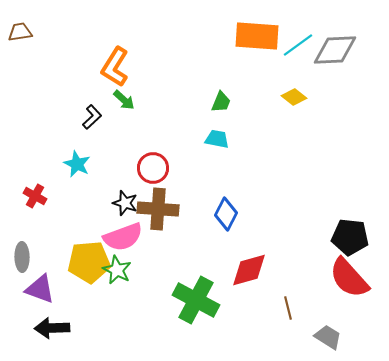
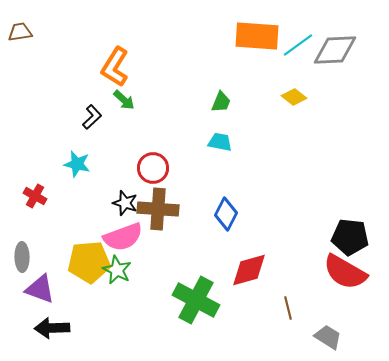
cyan trapezoid: moved 3 px right, 3 px down
cyan star: rotated 12 degrees counterclockwise
red semicircle: moved 4 px left, 6 px up; rotated 18 degrees counterclockwise
